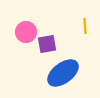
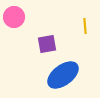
pink circle: moved 12 px left, 15 px up
blue ellipse: moved 2 px down
